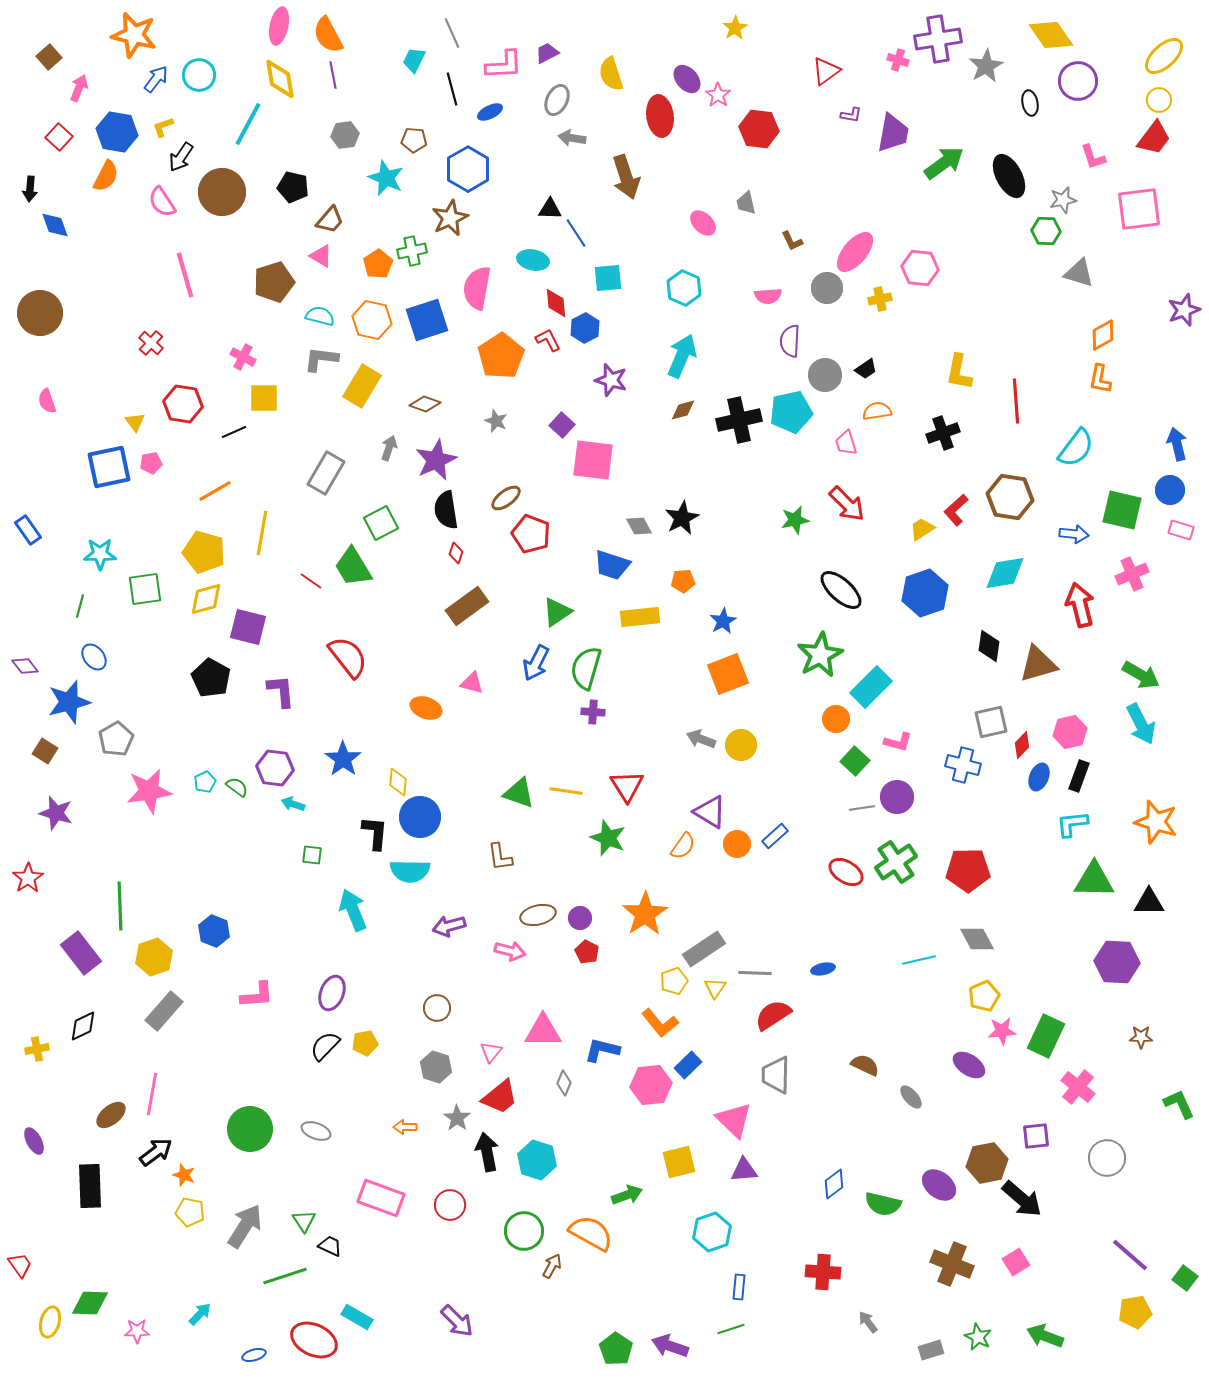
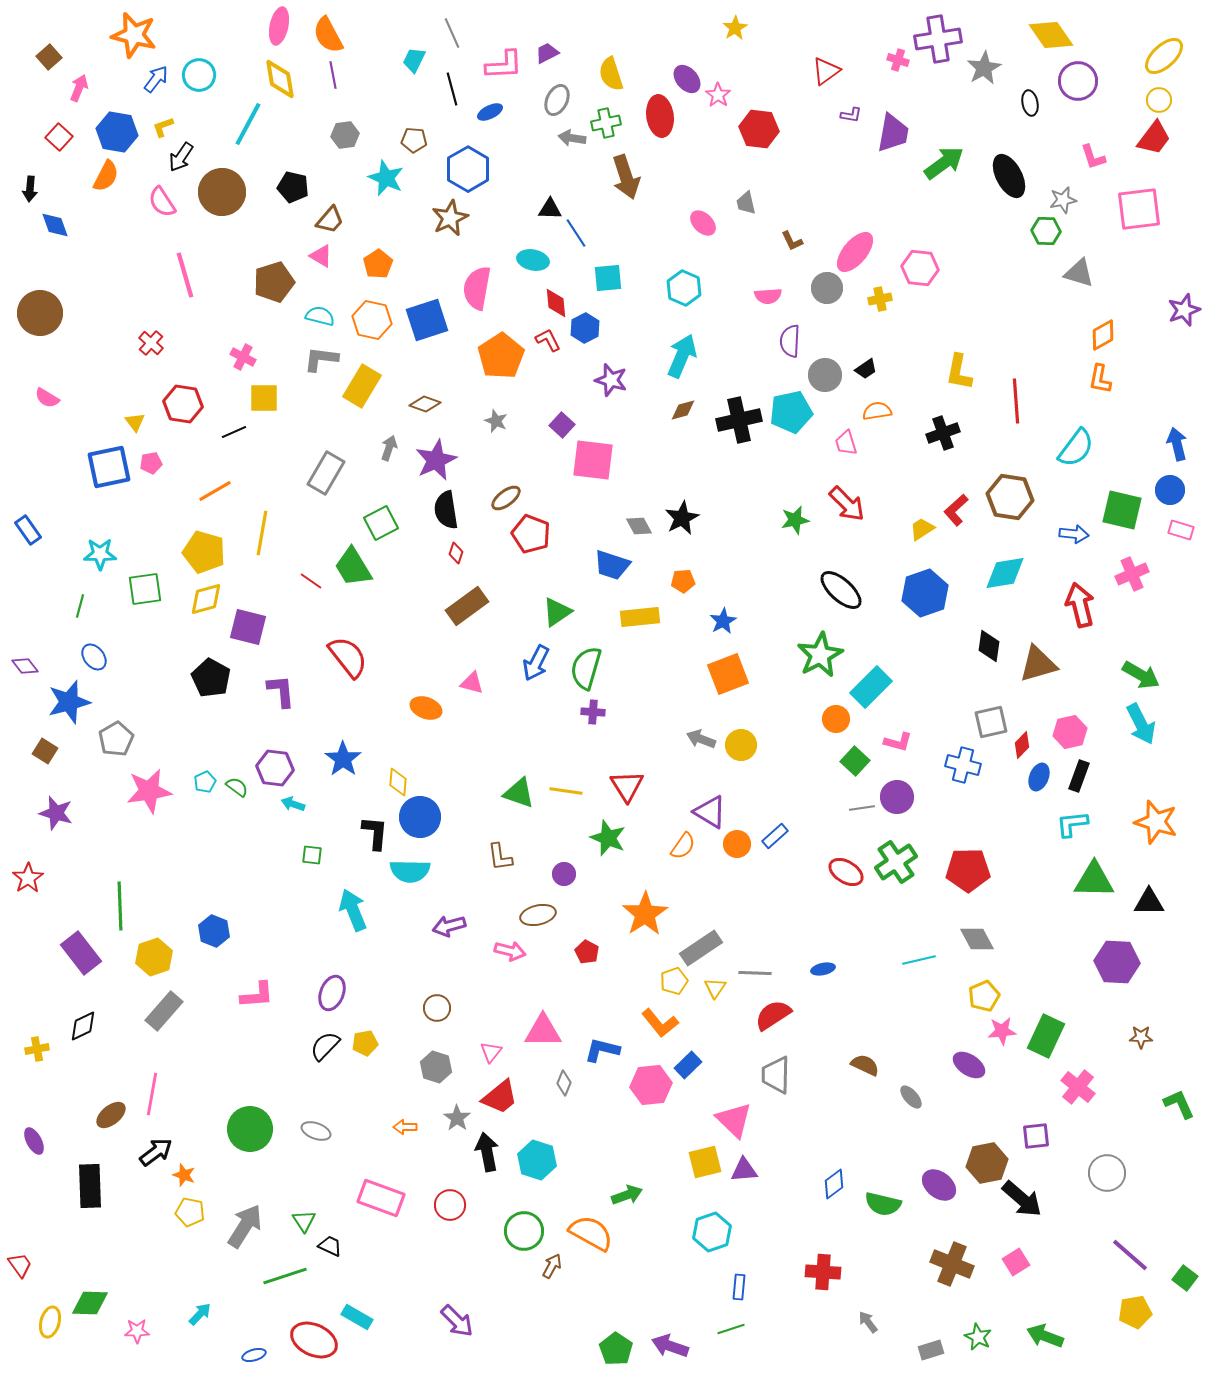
gray star at (986, 66): moved 2 px left, 2 px down
green cross at (412, 251): moved 194 px right, 128 px up
pink semicircle at (47, 401): moved 3 px up; rotated 40 degrees counterclockwise
purple circle at (580, 918): moved 16 px left, 44 px up
gray rectangle at (704, 949): moved 3 px left, 1 px up
gray circle at (1107, 1158): moved 15 px down
yellow square at (679, 1162): moved 26 px right
